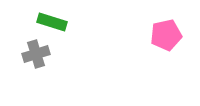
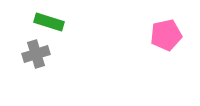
green rectangle: moved 3 px left
